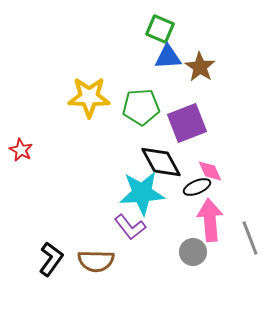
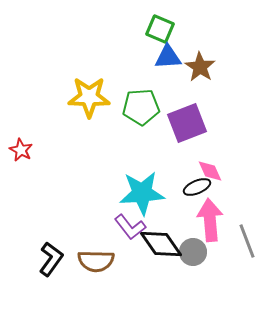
black diamond: moved 82 px down; rotated 6 degrees counterclockwise
gray line: moved 3 px left, 3 px down
